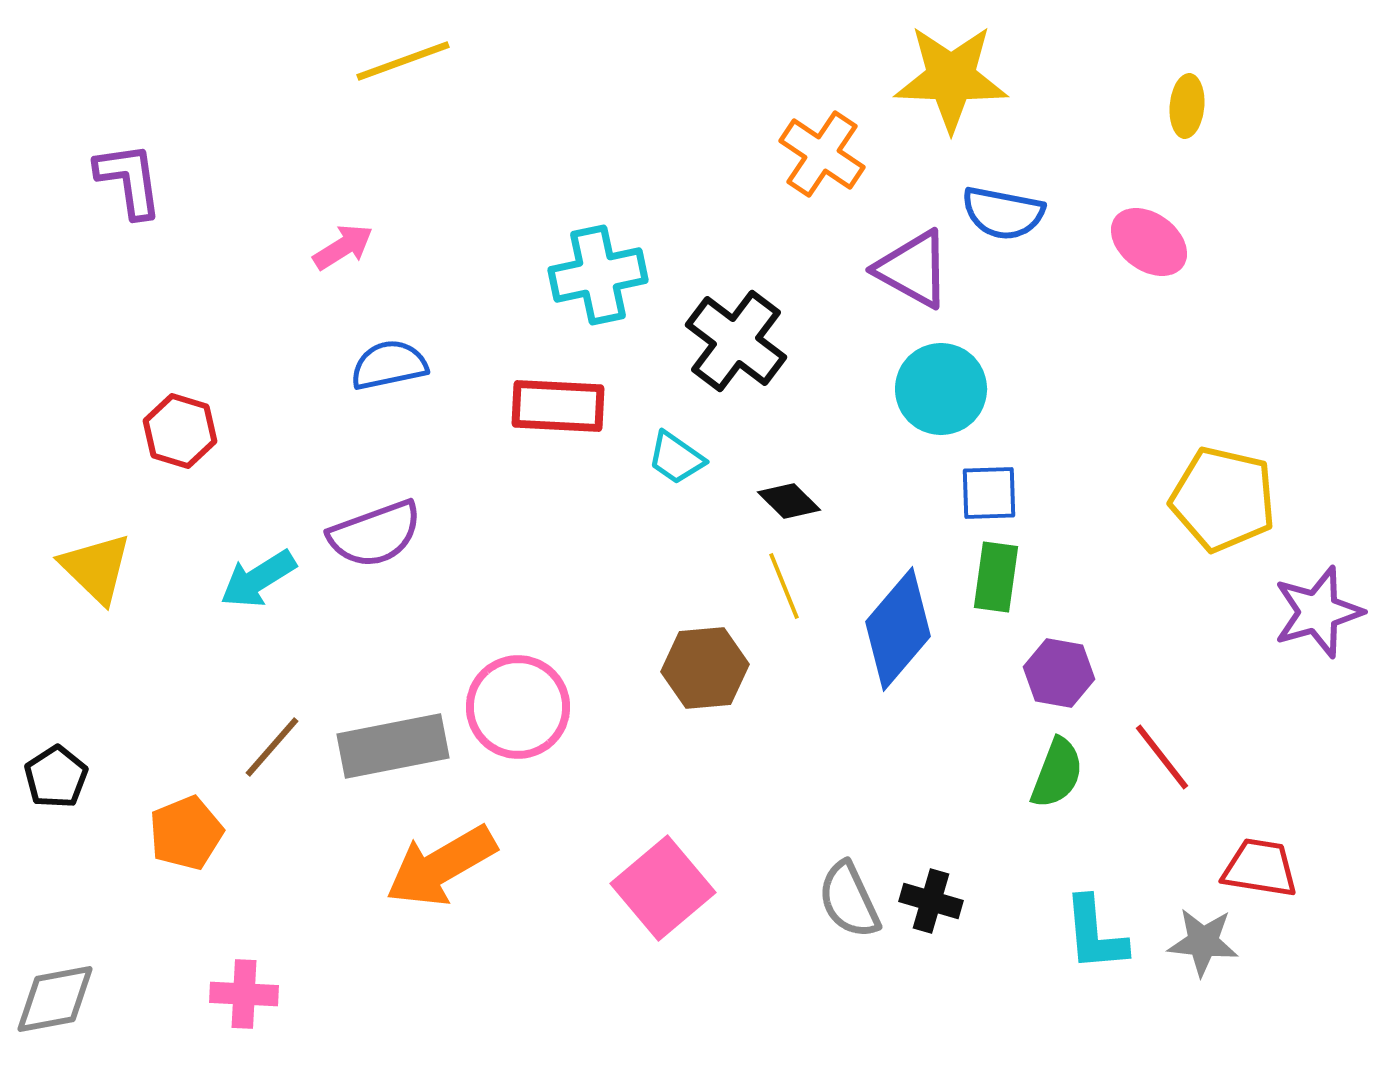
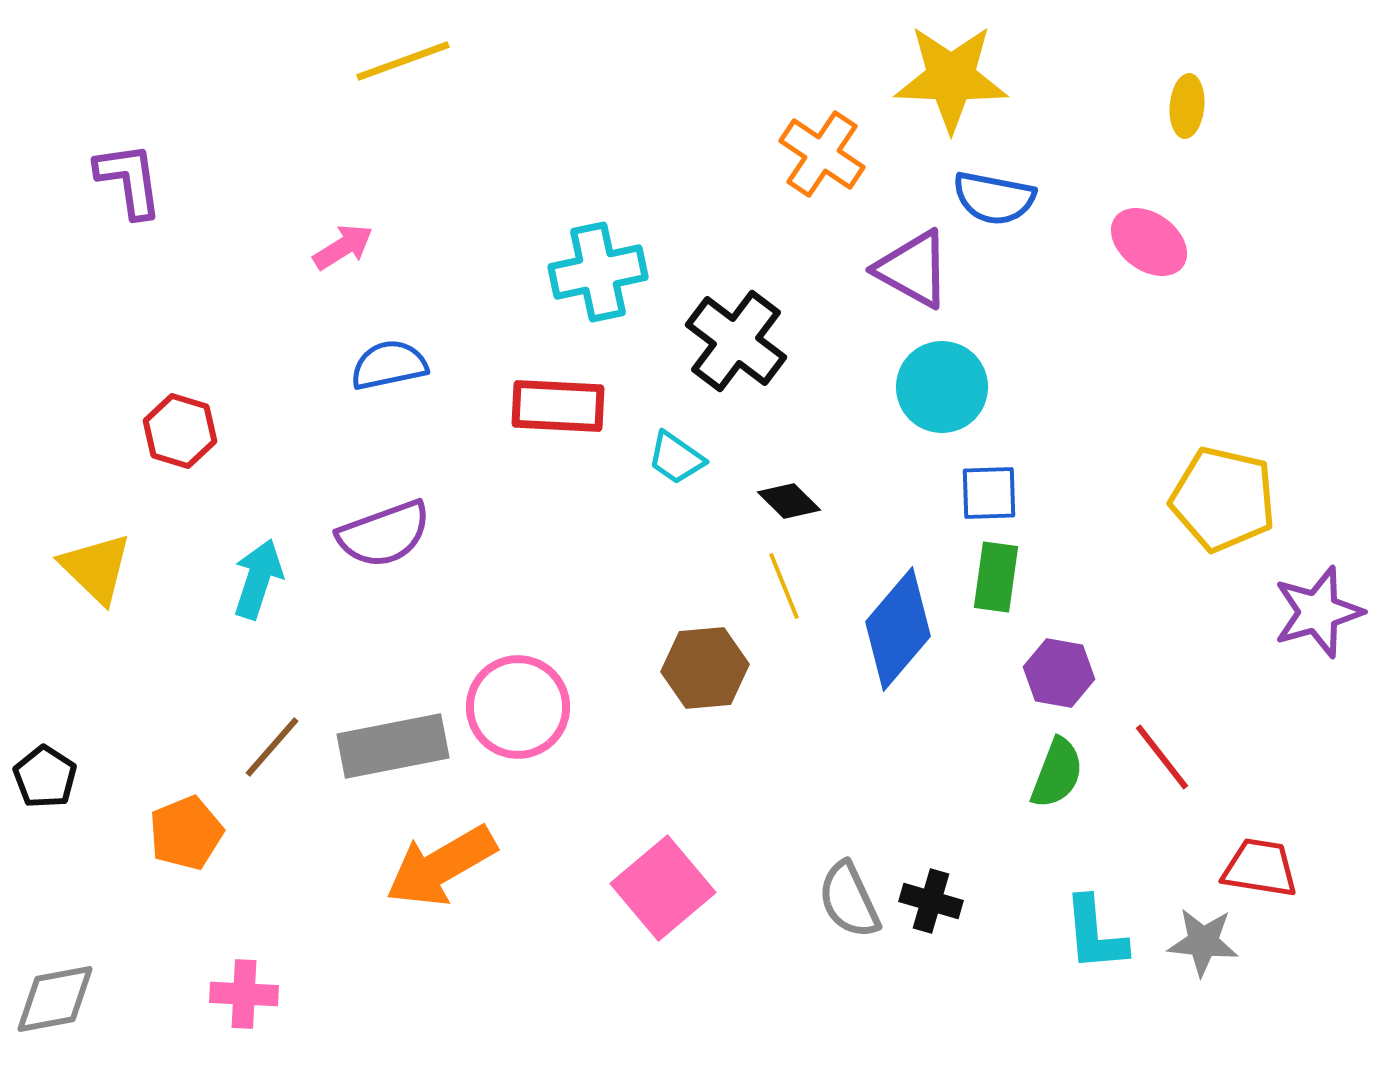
blue semicircle at (1003, 213): moved 9 px left, 15 px up
cyan cross at (598, 275): moved 3 px up
cyan circle at (941, 389): moved 1 px right, 2 px up
purple semicircle at (375, 534): moved 9 px right
cyan arrow at (258, 579): rotated 140 degrees clockwise
black pentagon at (56, 777): moved 11 px left; rotated 6 degrees counterclockwise
